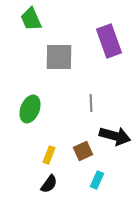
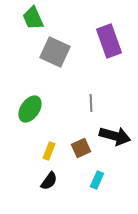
green trapezoid: moved 2 px right, 1 px up
gray square: moved 4 px left, 5 px up; rotated 24 degrees clockwise
green ellipse: rotated 12 degrees clockwise
brown square: moved 2 px left, 3 px up
yellow rectangle: moved 4 px up
black semicircle: moved 3 px up
